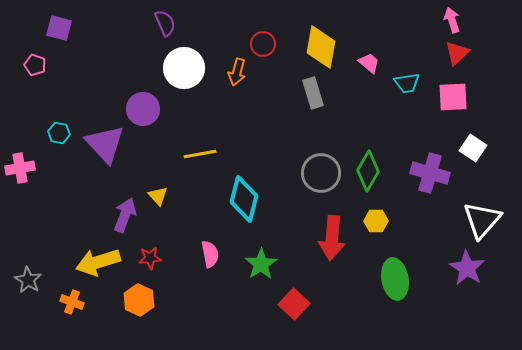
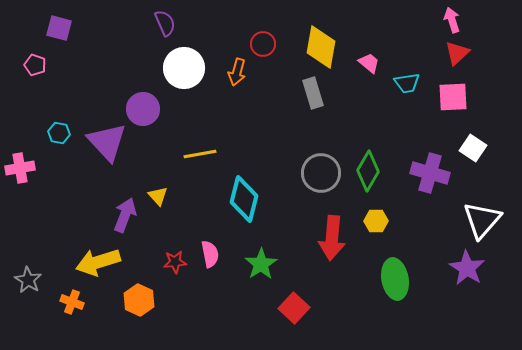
purple triangle: moved 2 px right, 2 px up
red star: moved 25 px right, 4 px down
red square: moved 4 px down
